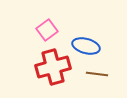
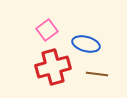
blue ellipse: moved 2 px up
